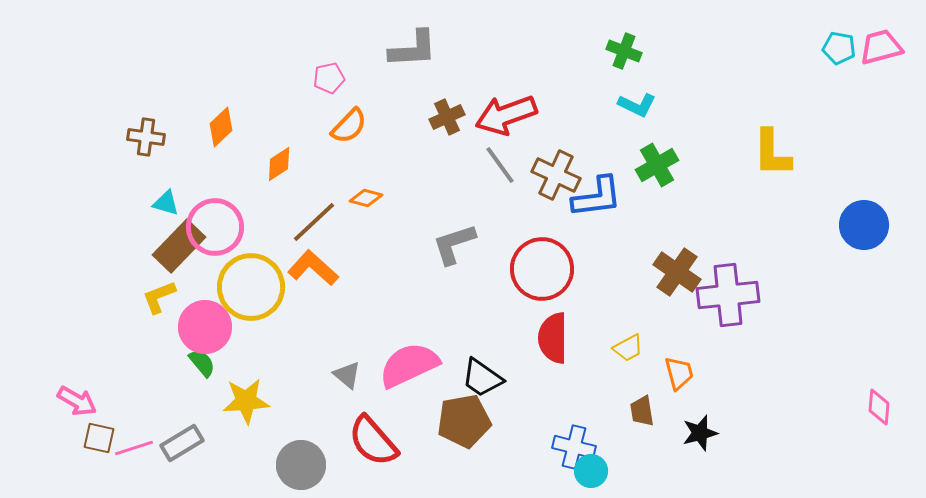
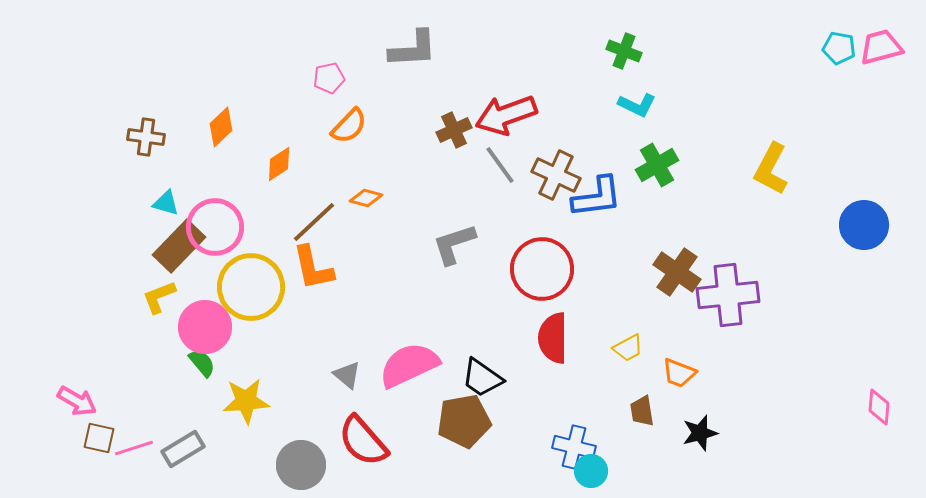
brown cross at (447, 117): moved 7 px right, 13 px down
yellow L-shape at (772, 153): moved 1 px left, 16 px down; rotated 28 degrees clockwise
orange L-shape at (313, 268): rotated 144 degrees counterclockwise
orange trapezoid at (679, 373): rotated 126 degrees clockwise
red semicircle at (373, 441): moved 10 px left
gray rectangle at (182, 443): moved 1 px right, 6 px down
